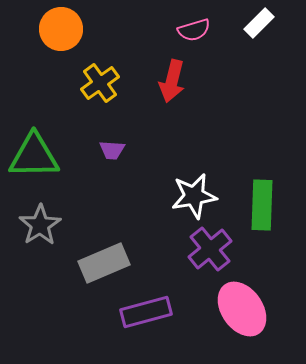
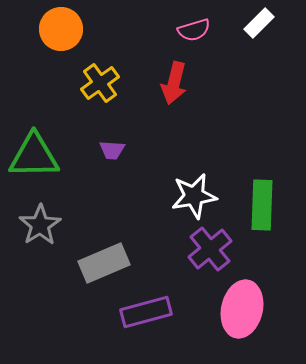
red arrow: moved 2 px right, 2 px down
pink ellipse: rotated 48 degrees clockwise
